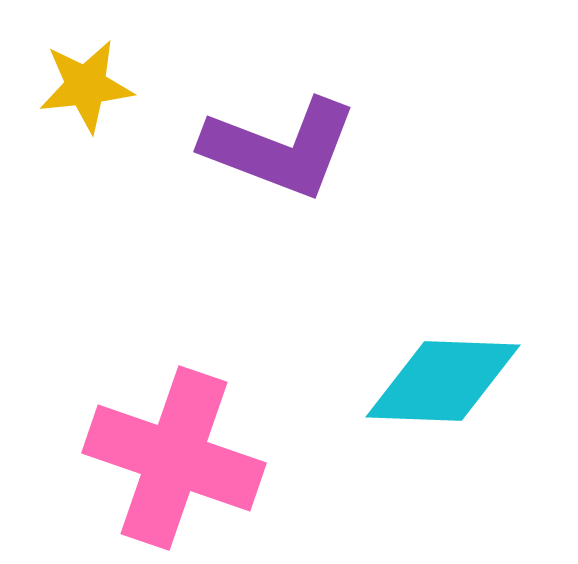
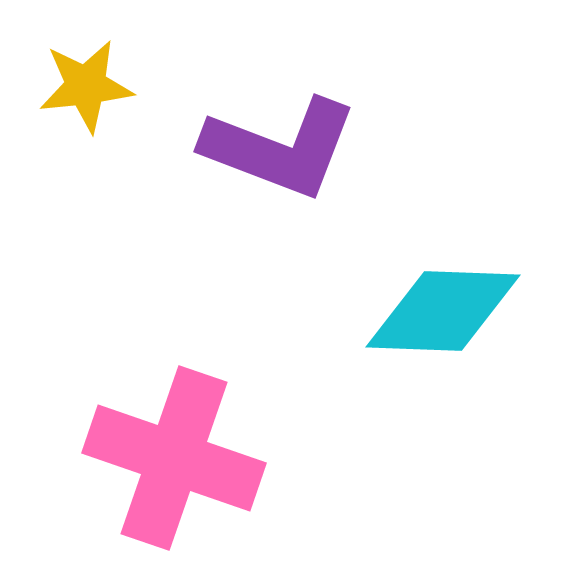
cyan diamond: moved 70 px up
